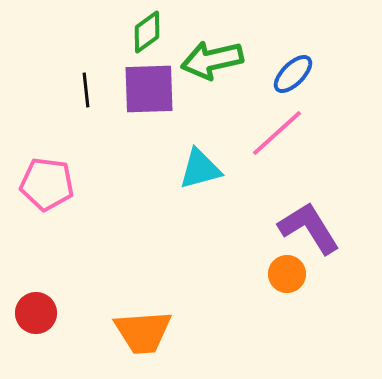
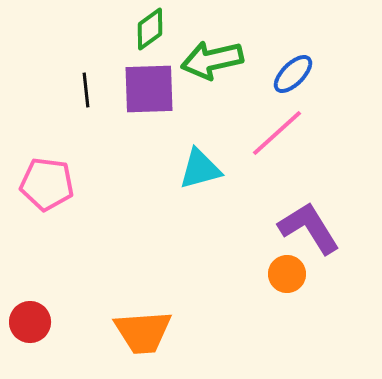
green diamond: moved 3 px right, 3 px up
red circle: moved 6 px left, 9 px down
